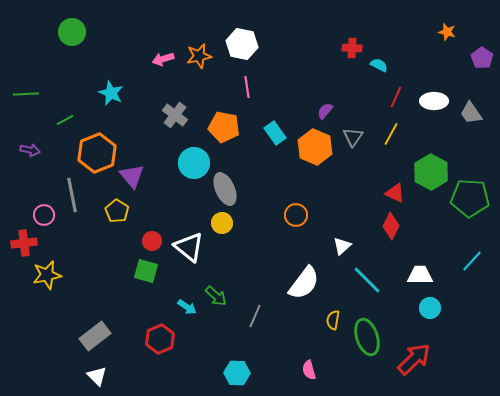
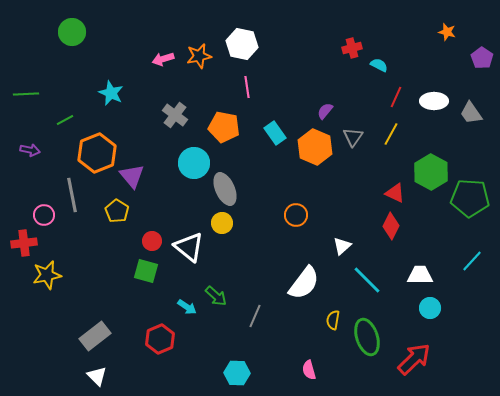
red cross at (352, 48): rotated 18 degrees counterclockwise
